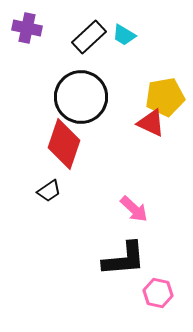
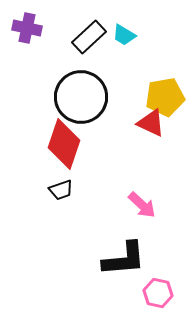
black trapezoid: moved 12 px right, 1 px up; rotated 15 degrees clockwise
pink arrow: moved 8 px right, 4 px up
